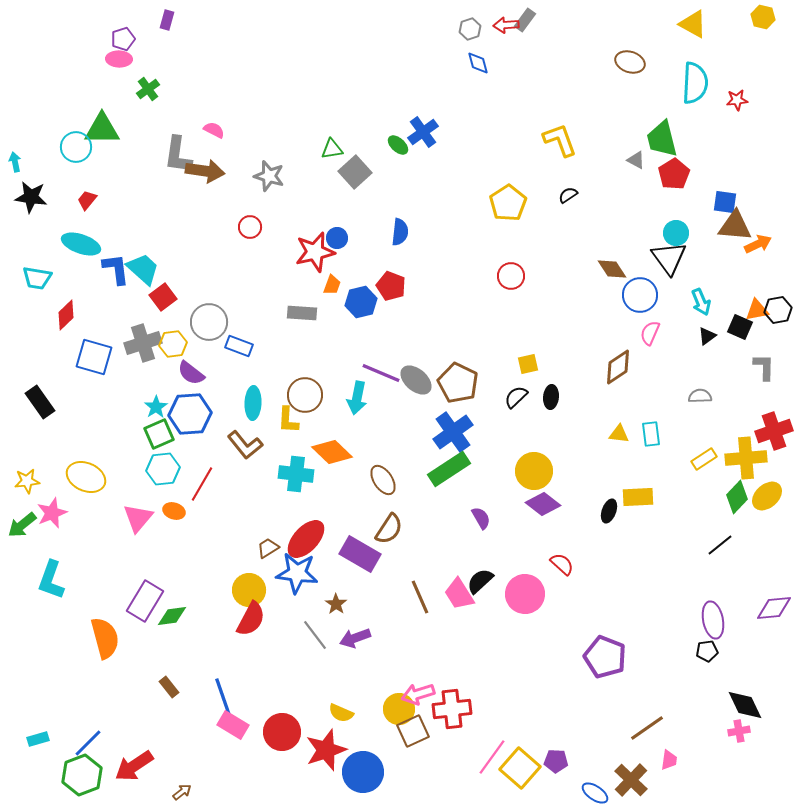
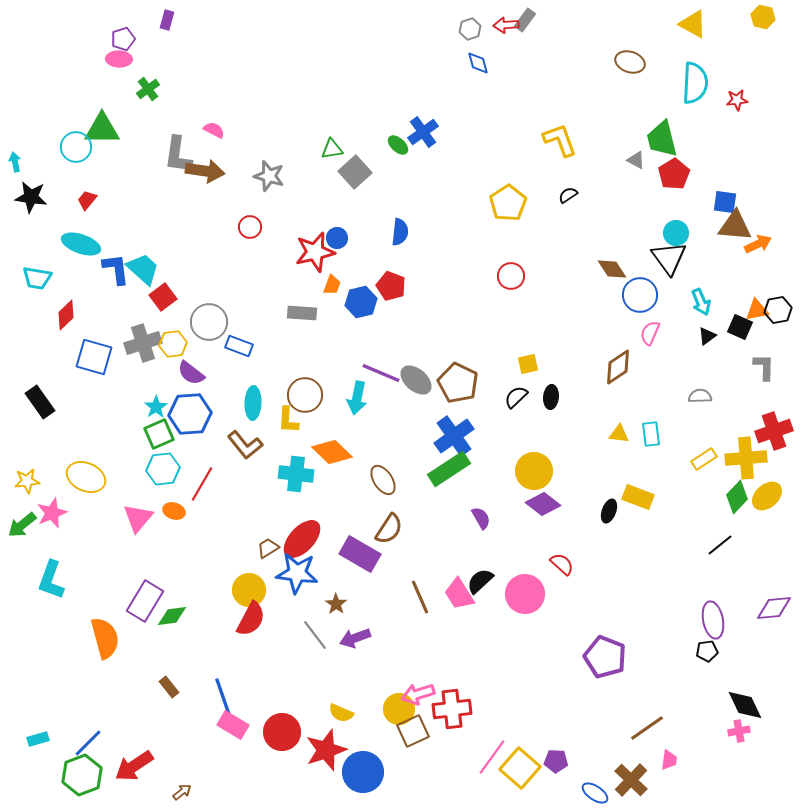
blue cross at (453, 432): moved 1 px right, 4 px down
yellow rectangle at (638, 497): rotated 24 degrees clockwise
red ellipse at (306, 539): moved 4 px left
